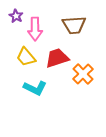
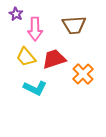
purple star: moved 2 px up
red trapezoid: moved 3 px left, 1 px down
